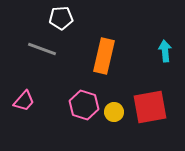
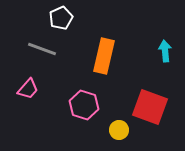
white pentagon: rotated 20 degrees counterclockwise
pink trapezoid: moved 4 px right, 12 px up
red square: rotated 30 degrees clockwise
yellow circle: moved 5 px right, 18 px down
